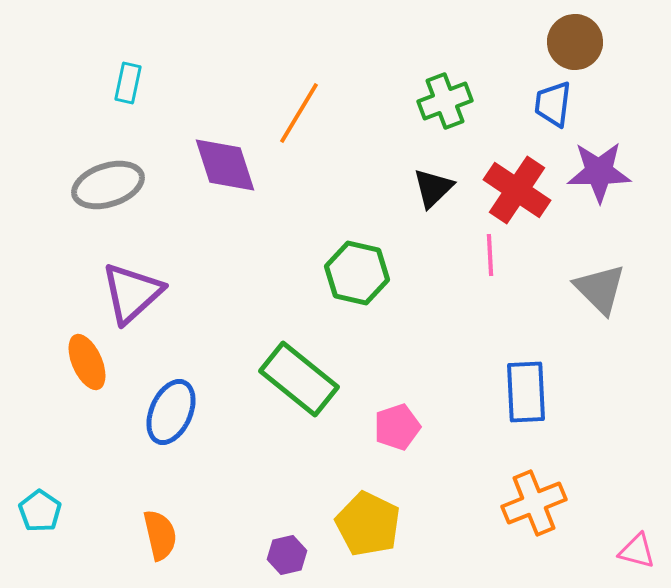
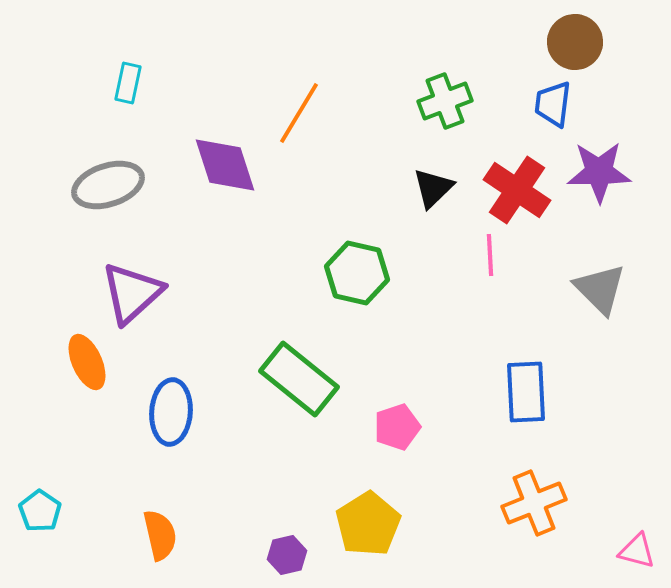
blue ellipse: rotated 20 degrees counterclockwise
yellow pentagon: rotated 14 degrees clockwise
